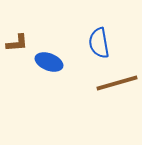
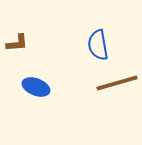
blue semicircle: moved 1 px left, 2 px down
blue ellipse: moved 13 px left, 25 px down
